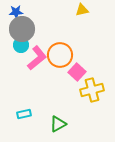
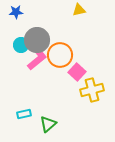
yellow triangle: moved 3 px left
gray circle: moved 15 px right, 11 px down
green triangle: moved 10 px left; rotated 12 degrees counterclockwise
